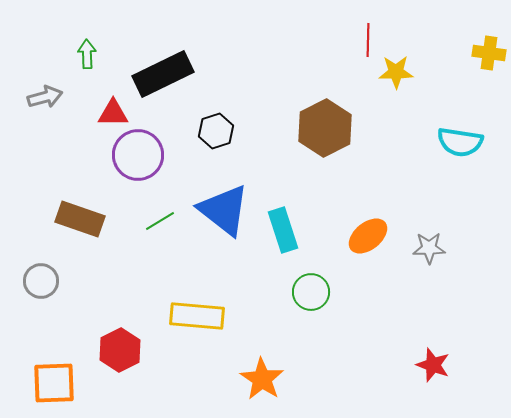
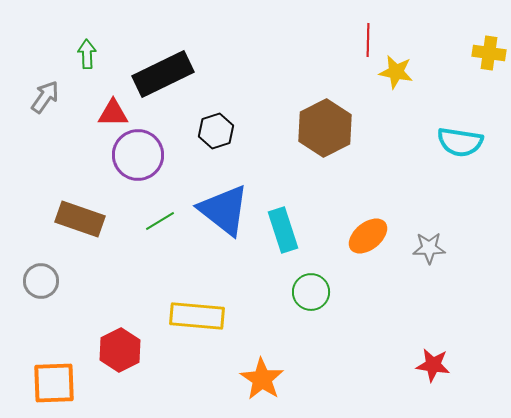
yellow star: rotated 12 degrees clockwise
gray arrow: rotated 40 degrees counterclockwise
red star: rotated 12 degrees counterclockwise
